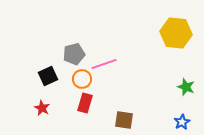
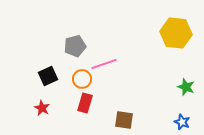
gray pentagon: moved 1 px right, 8 px up
blue star: rotated 21 degrees counterclockwise
